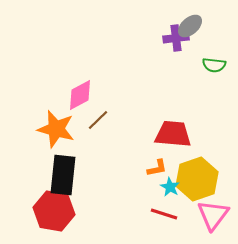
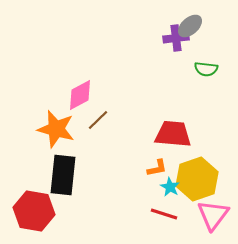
green semicircle: moved 8 px left, 4 px down
red hexagon: moved 20 px left
